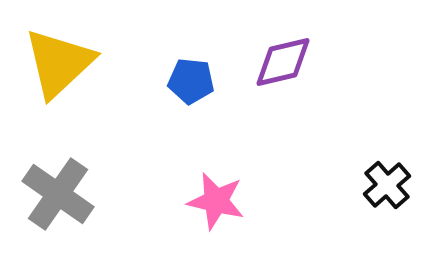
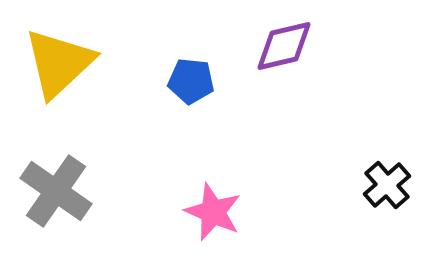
purple diamond: moved 1 px right, 16 px up
gray cross: moved 2 px left, 3 px up
pink star: moved 3 px left, 11 px down; rotated 10 degrees clockwise
